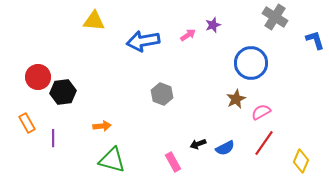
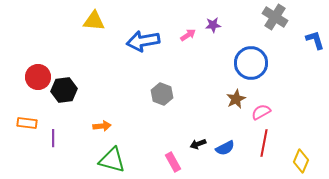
purple star: rotated 14 degrees clockwise
black hexagon: moved 1 px right, 2 px up
orange rectangle: rotated 54 degrees counterclockwise
red line: rotated 24 degrees counterclockwise
